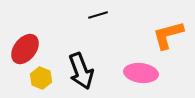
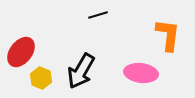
orange L-shape: rotated 112 degrees clockwise
red ellipse: moved 4 px left, 3 px down
black arrow: rotated 51 degrees clockwise
